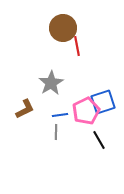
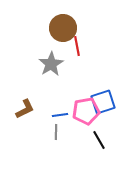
gray star: moved 19 px up
pink pentagon: rotated 16 degrees clockwise
